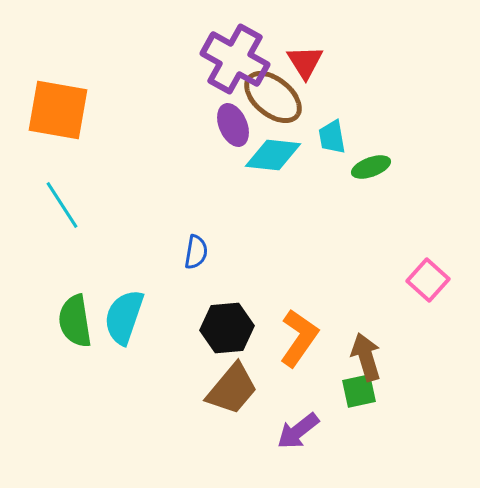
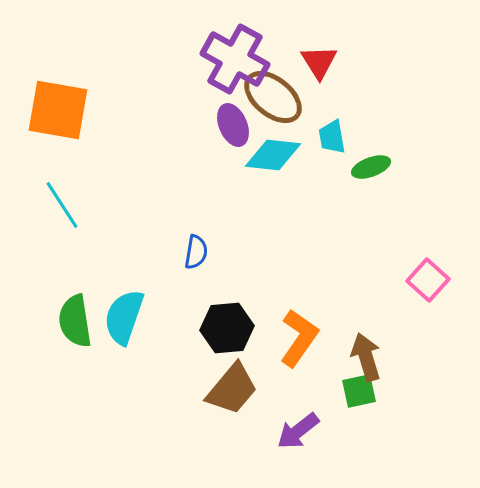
red triangle: moved 14 px right
